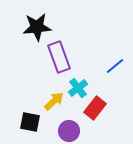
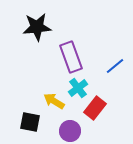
purple rectangle: moved 12 px right
yellow arrow: rotated 105 degrees counterclockwise
purple circle: moved 1 px right
